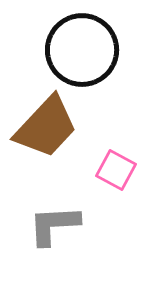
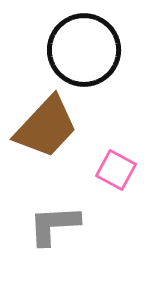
black circle: moved 2 px right
